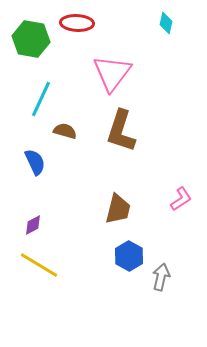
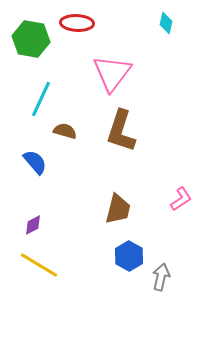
blue semicircle: rotated 16 degrees counterclockwise
